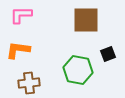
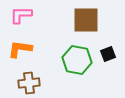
orange L-shape: moved 2 px right, 1 px up
green hexagon: moved 1 px left, 10 px up
